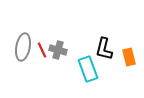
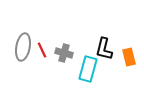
gray cross: moved 6 px right, 3 px down
cyan rectangle: rotated 35 degrees clockwise
